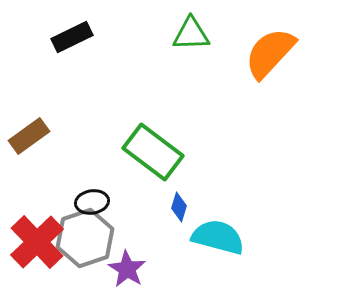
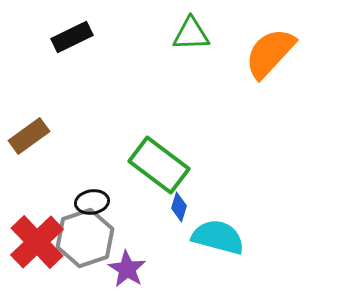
green rectangle: moved 6 px right, 13 px down
